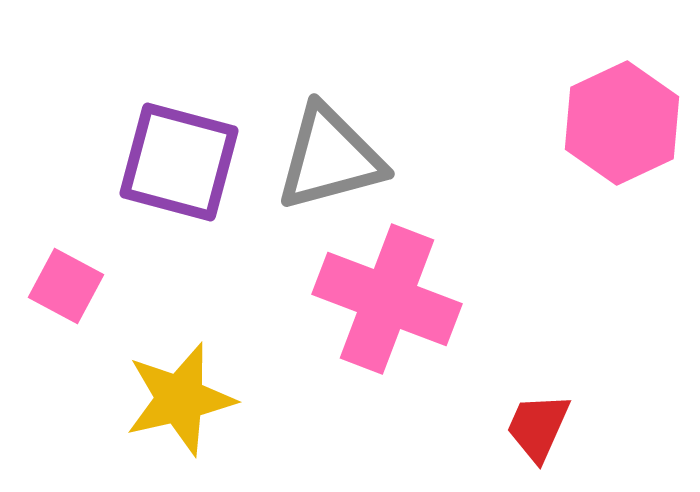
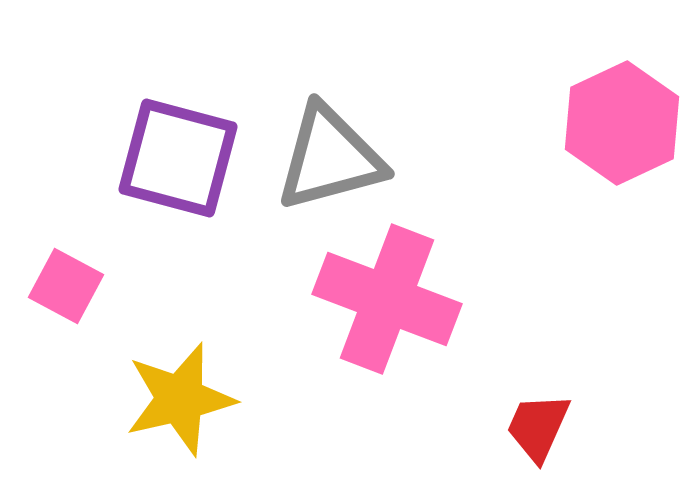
purple square: moved 1 px left, 4 px up
